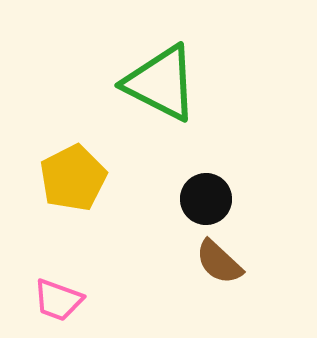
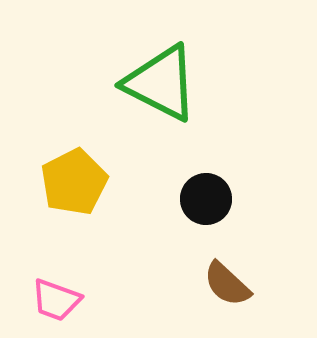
yellow pentagon: moved 1 px right, 4 px down
brown semicircle: moved 8 px right, 22 px down
pink trapezoid: moved 2 px left
